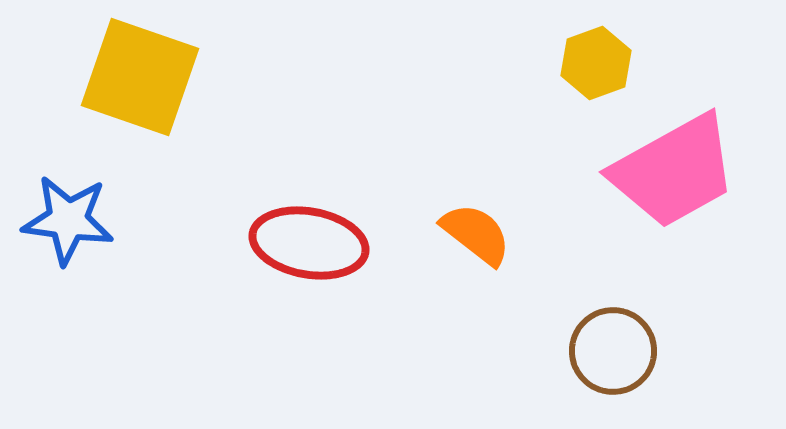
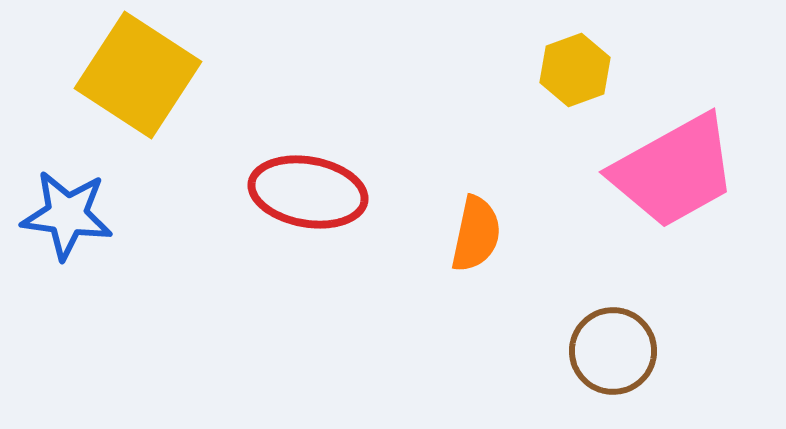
yellow hexagon: moved 21 px left, 7 px down
yellow square: moved 2 px left, 2 px up; rotated 14 degrees clockwise
blue star: moved 1 px left, 5 px up
orange semicircle: rotated 64 degrees clockwise
red ellipse: moved 1 px left, 51 px up
